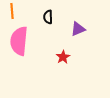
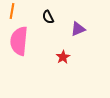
orange line: rotated 14 degrees clockwise
black semicircle: rotated 24 degrees counterclockwise
